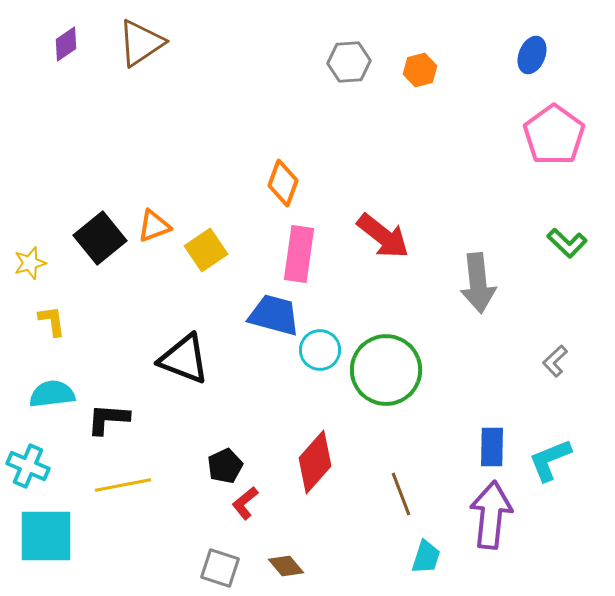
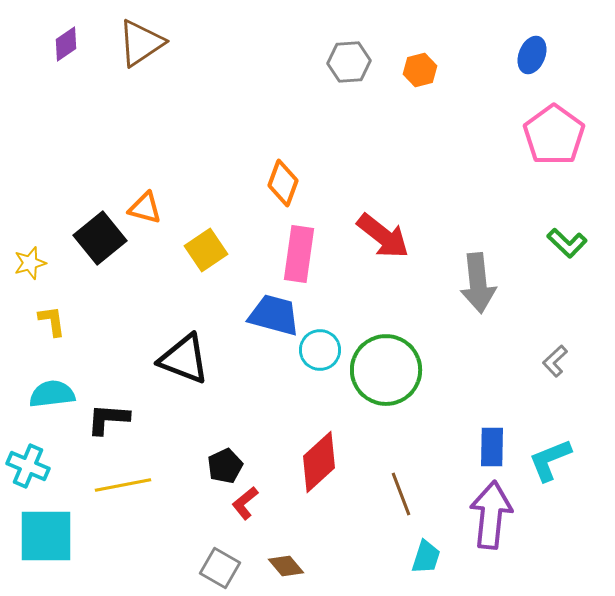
orange triangle: moved 9 px left, 18 px up; rotated 36 degrees clockwise
red diamond: moved 4 px right; rotated 6 degrees clockwise
gray square: rotated 12 degrees clockwise
